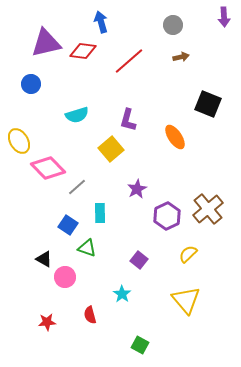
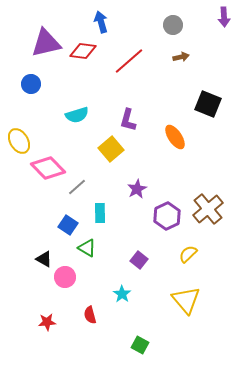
green triangle: rotated 12 degrees clockwise
